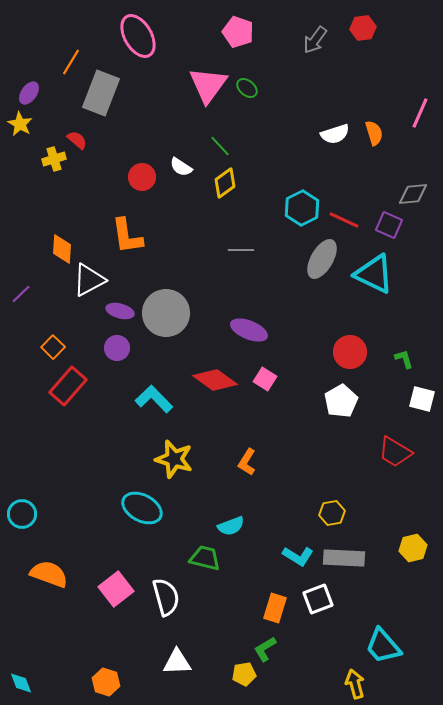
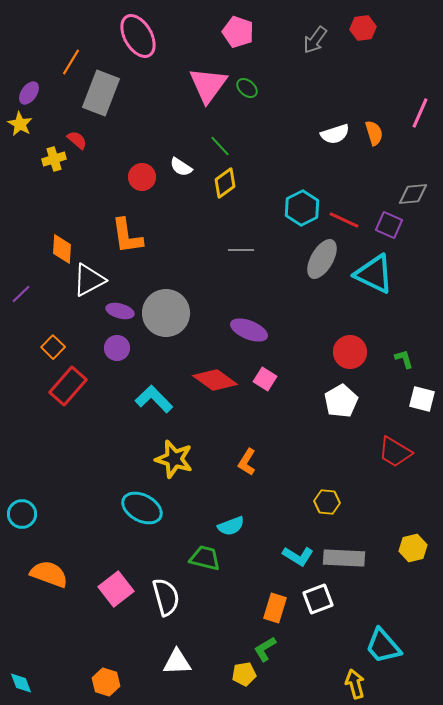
yellow hexagon at (332, 513): moved 5 px left, 11 px up; rotated 15 degrees clockwise
